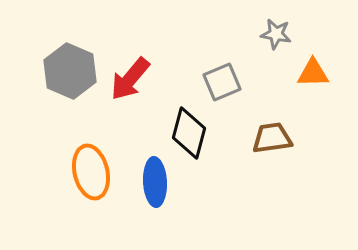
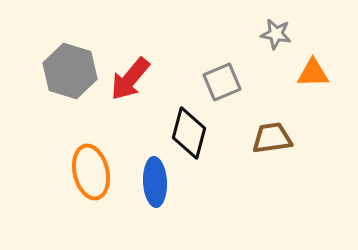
gray hexagon: rotated 6 degrees counterclockwise
